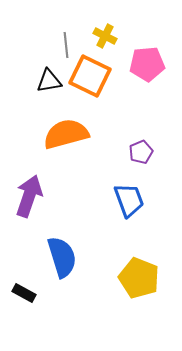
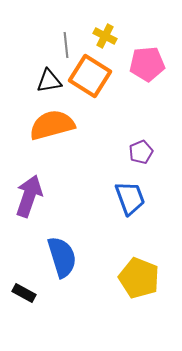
orange square: rotated 6 degrees clockwise
orange semicircle: moved 14 px left, 9 px up
blue trapezoid: moved 1 px right, 2 px up
